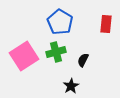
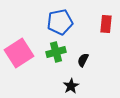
blue pentagon: rotated 30 degrees clockwise
pink square: moved 5 px left, 3 px up
